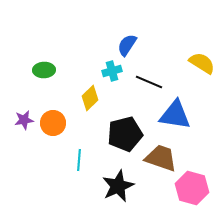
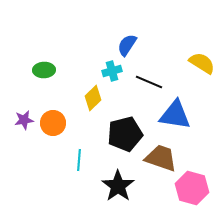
yellow diamond: moved 3 px right
black star: rotated 12 degrees counterclockwise
